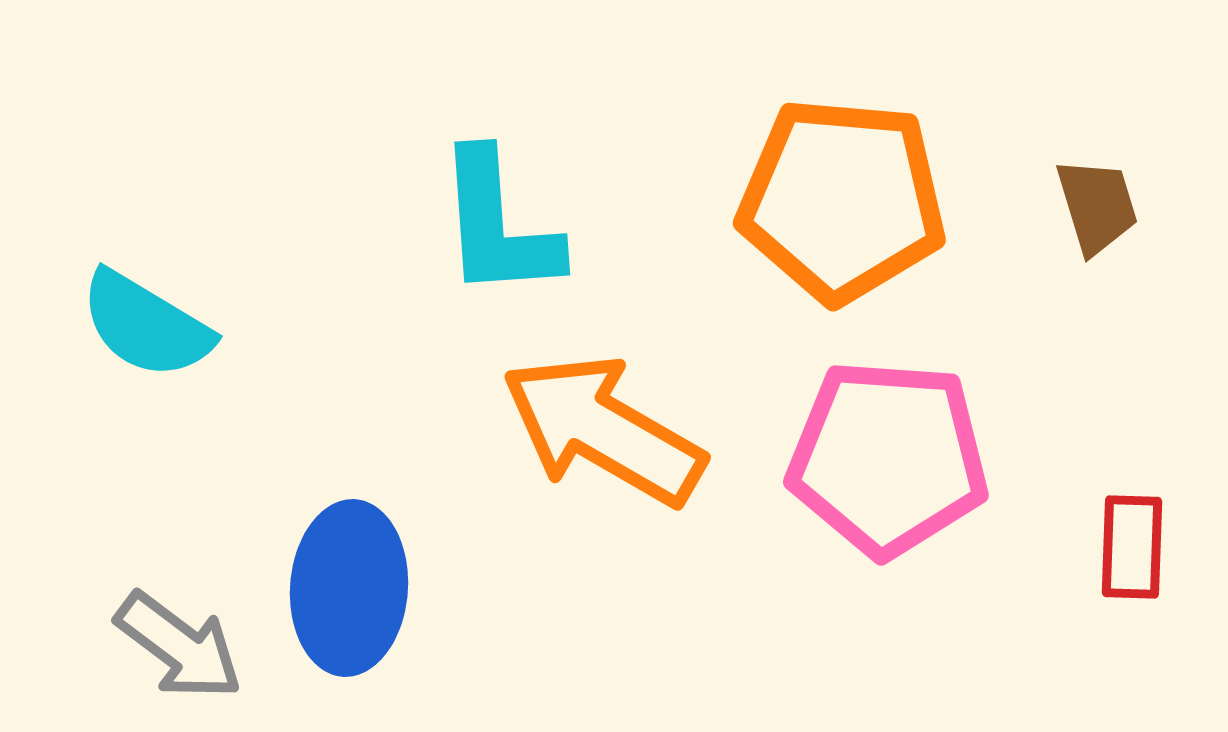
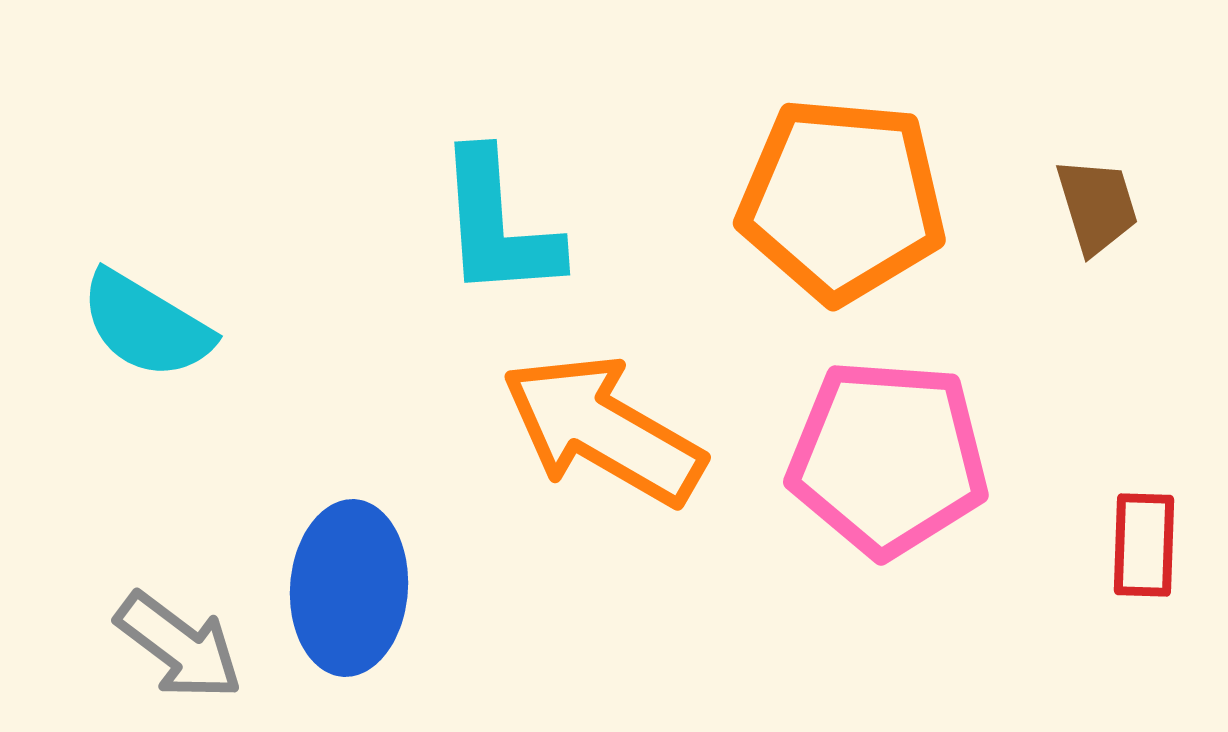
red rectangle: moved 12 px right, 2 px up
